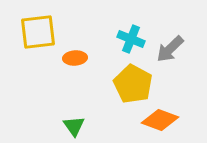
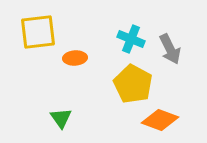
gray arrow: rotated 72 degrees counterclockwise
green triangle: moved 13 px left, 8 px up
